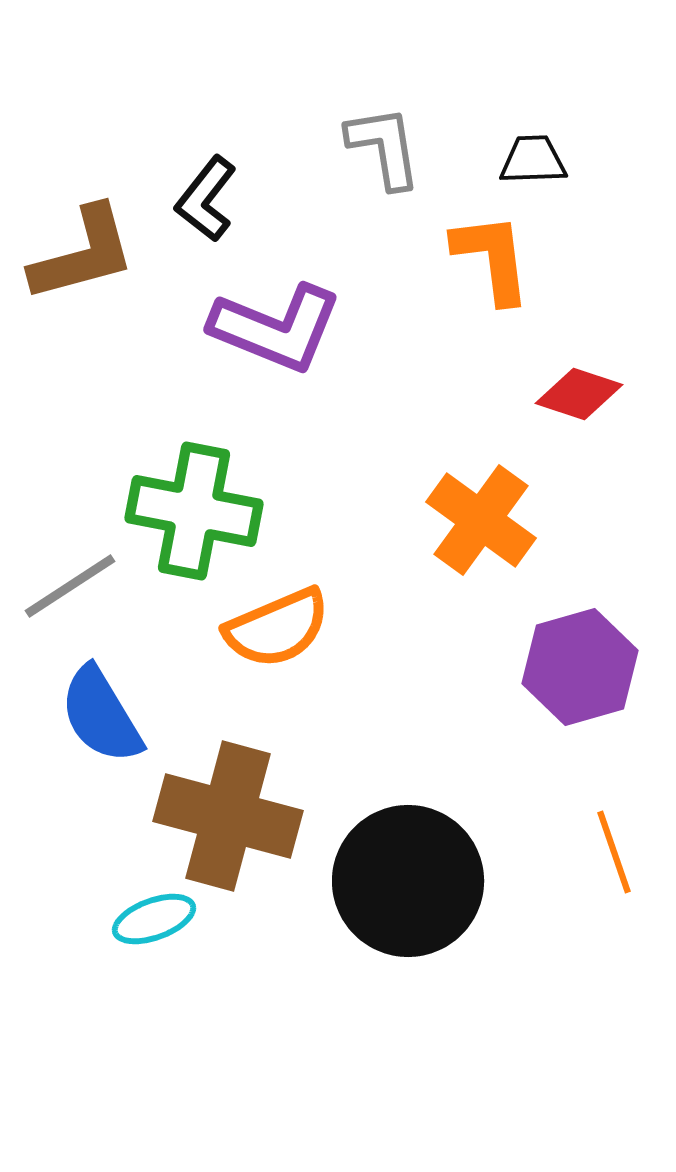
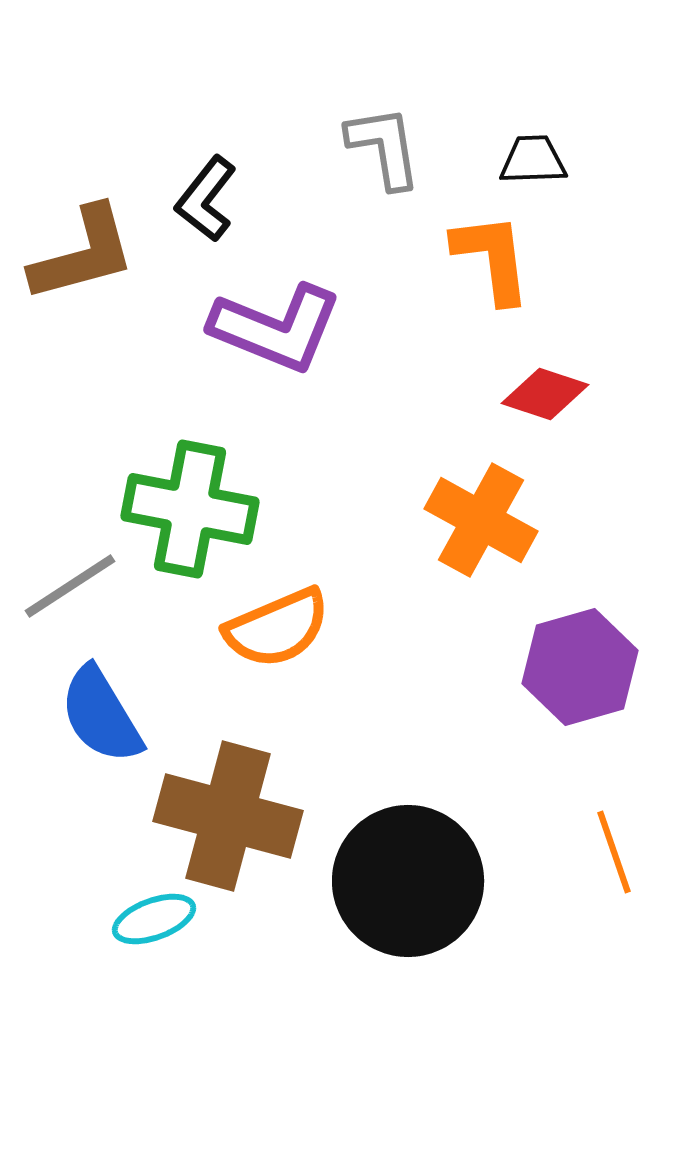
red diamond: moved 34 px left
green cross: moved 4 px left, 2 px up
orange cross: rotated 7 degrees counterclockwise
